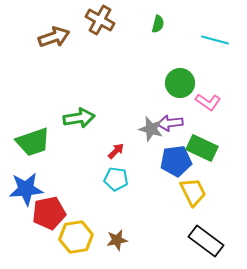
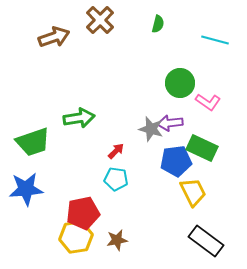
brown cross: rotated 16 degrees clockwise
red pentagon: moved 34 px right
